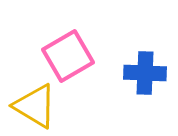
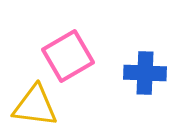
yellow triangle: rotated 24 degrees counterclockwise
